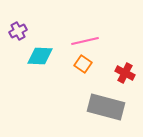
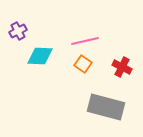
red cross: moved 3 px left, 6 px up
